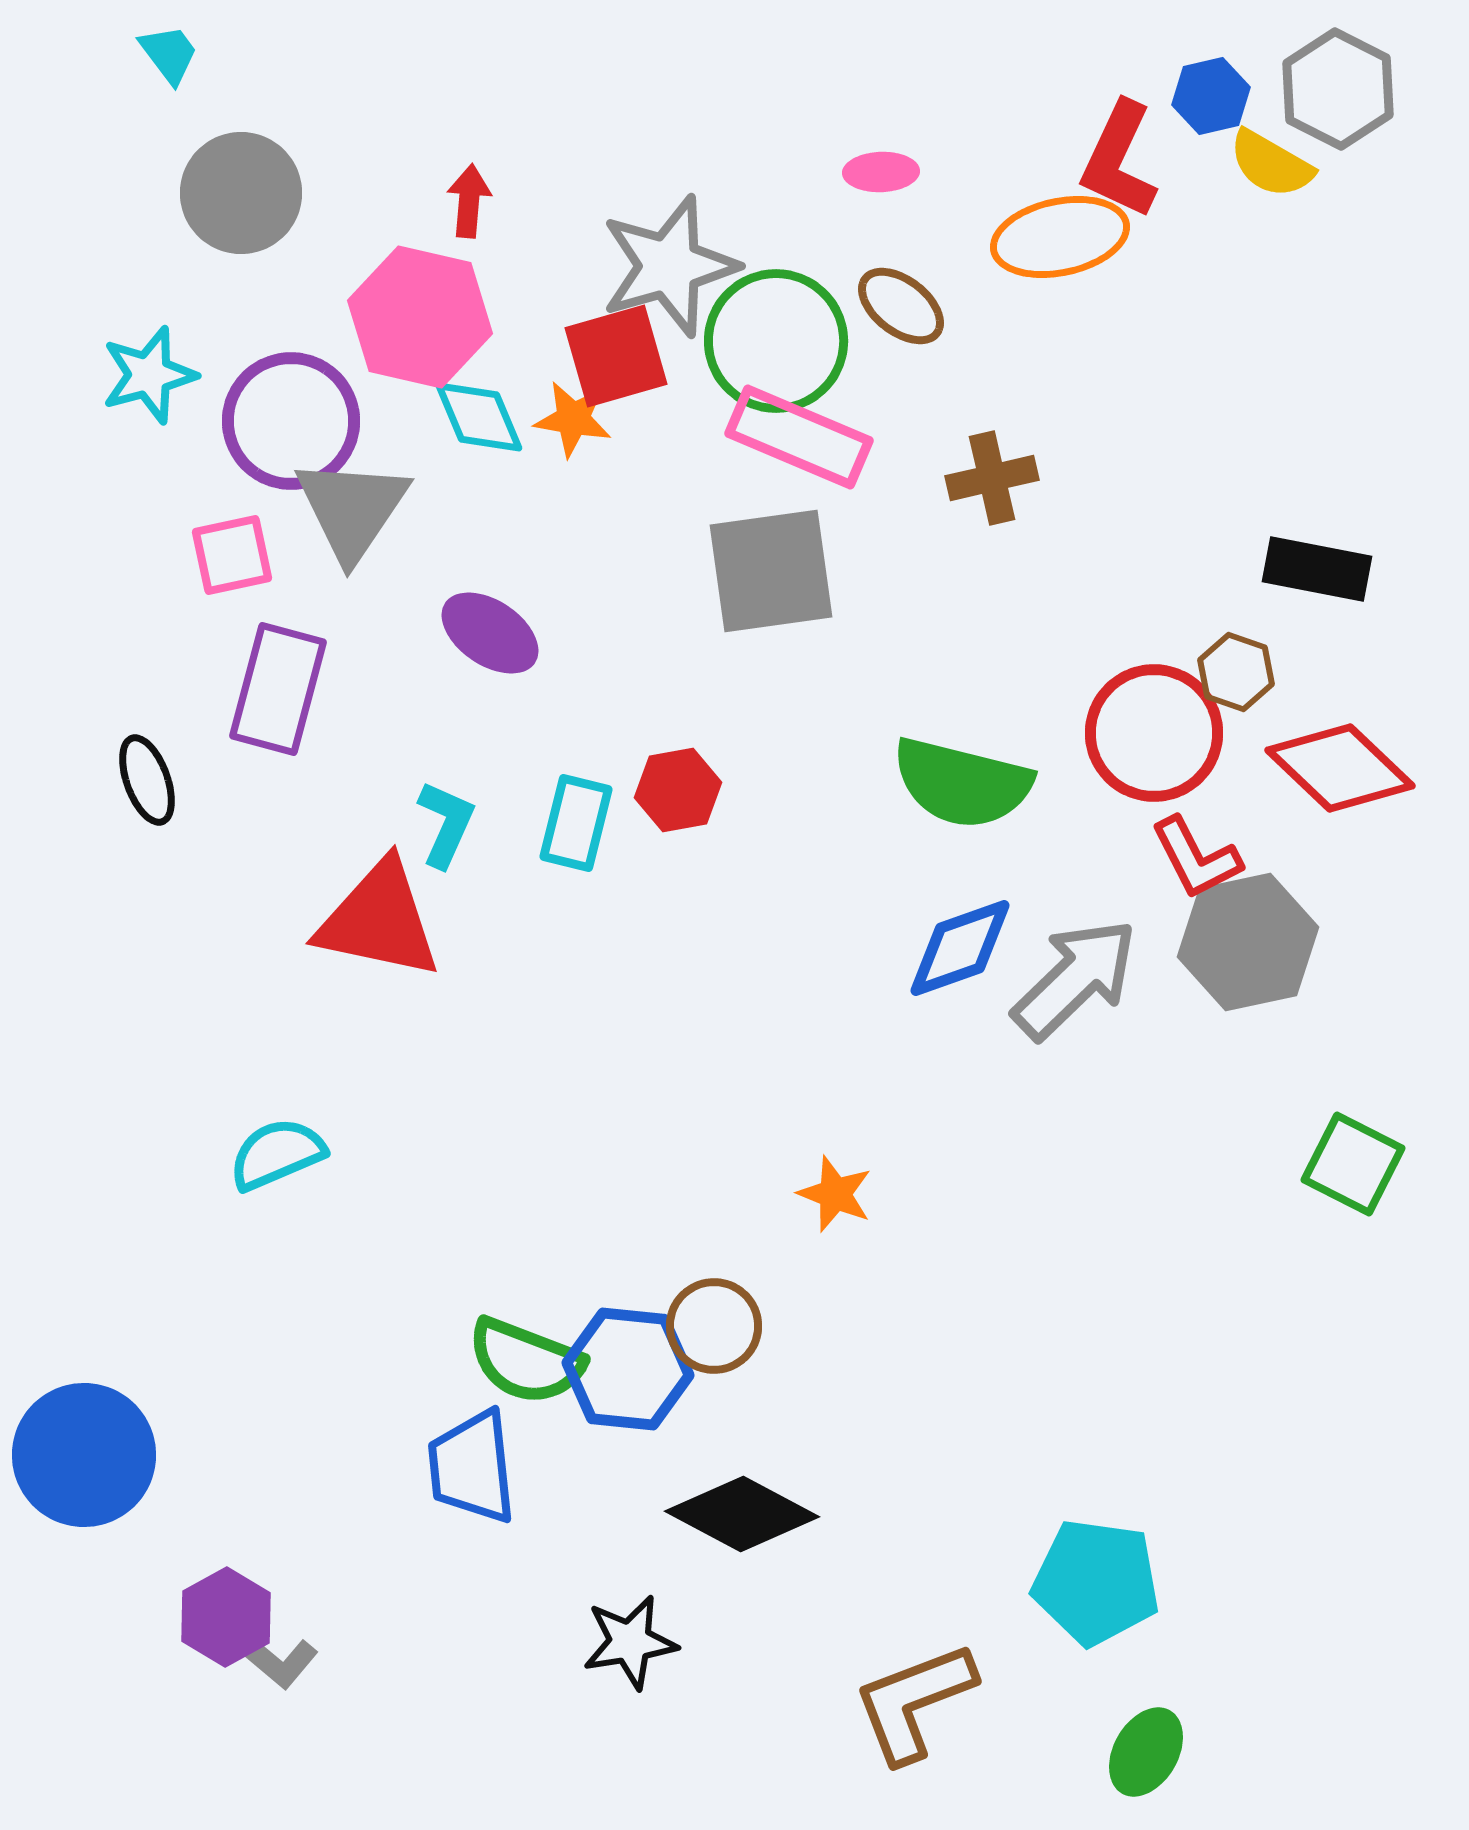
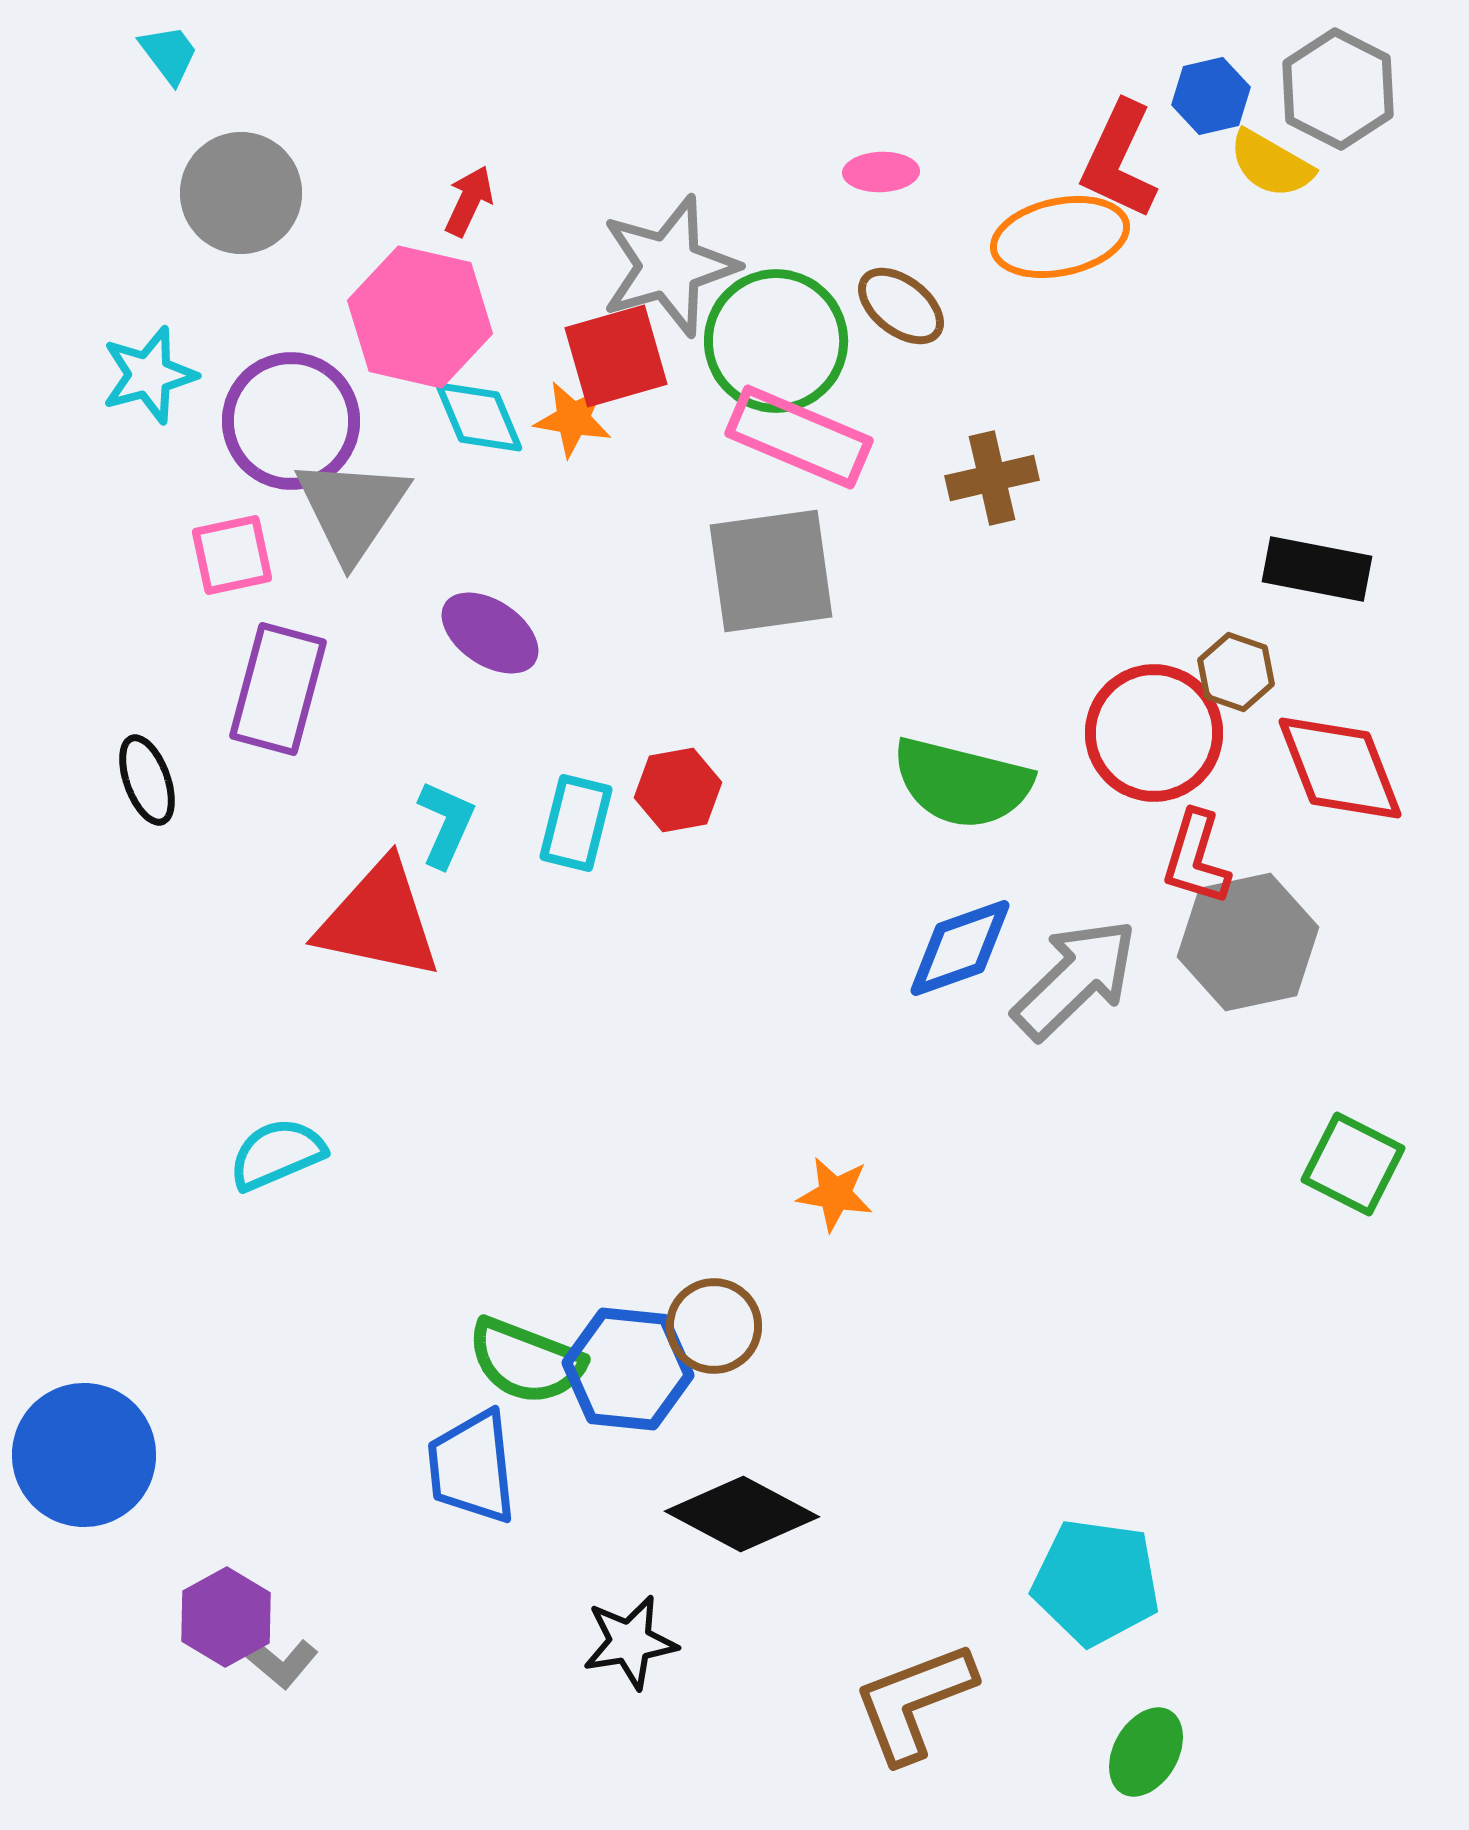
red arrow at (469, 201): rotated 20 degrees clockwise
red diamond at (1340, 768): rotated 25 degrees clockwise
red L-shape at (1196, 858): rotated 44 degrees clockwise
orange star at (835, 1194): rotated 12 degrees counterclockwise
